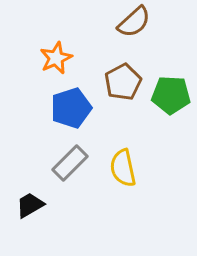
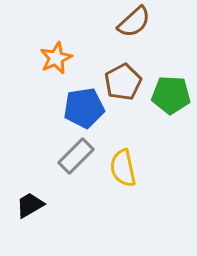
blue pentagon: moved 13 px right; rotated 9 degrees clockwise
gray rectangle: moved 6 px right, 7 px up
